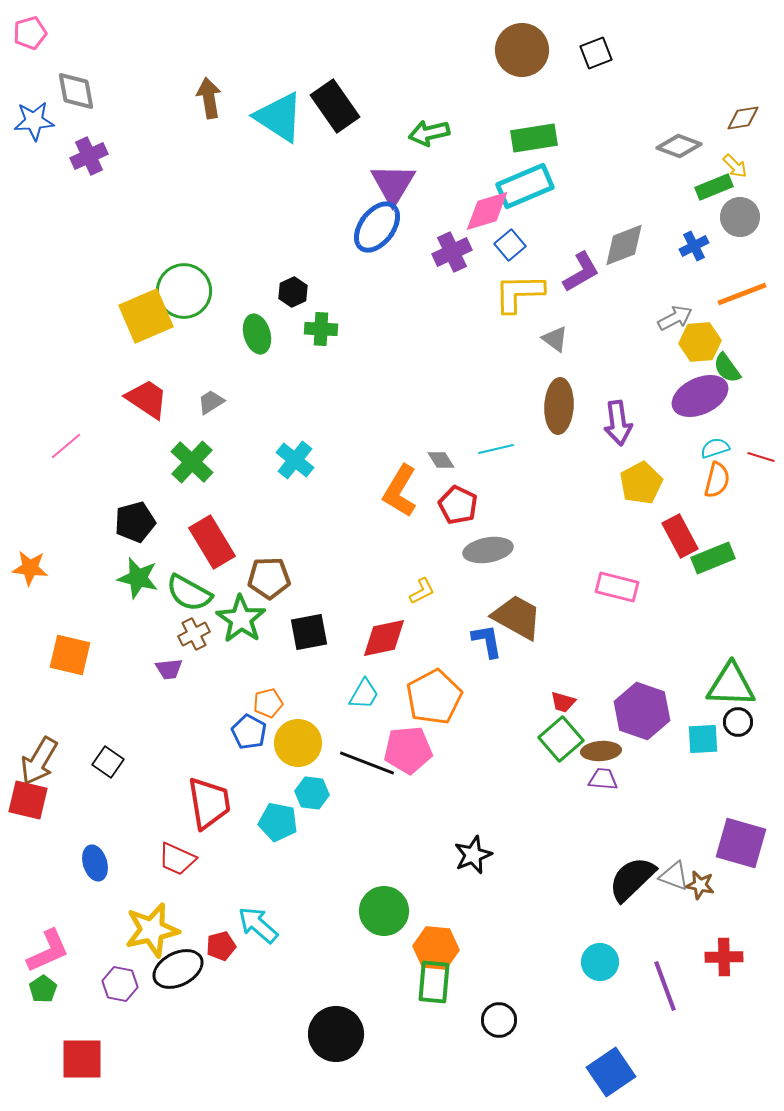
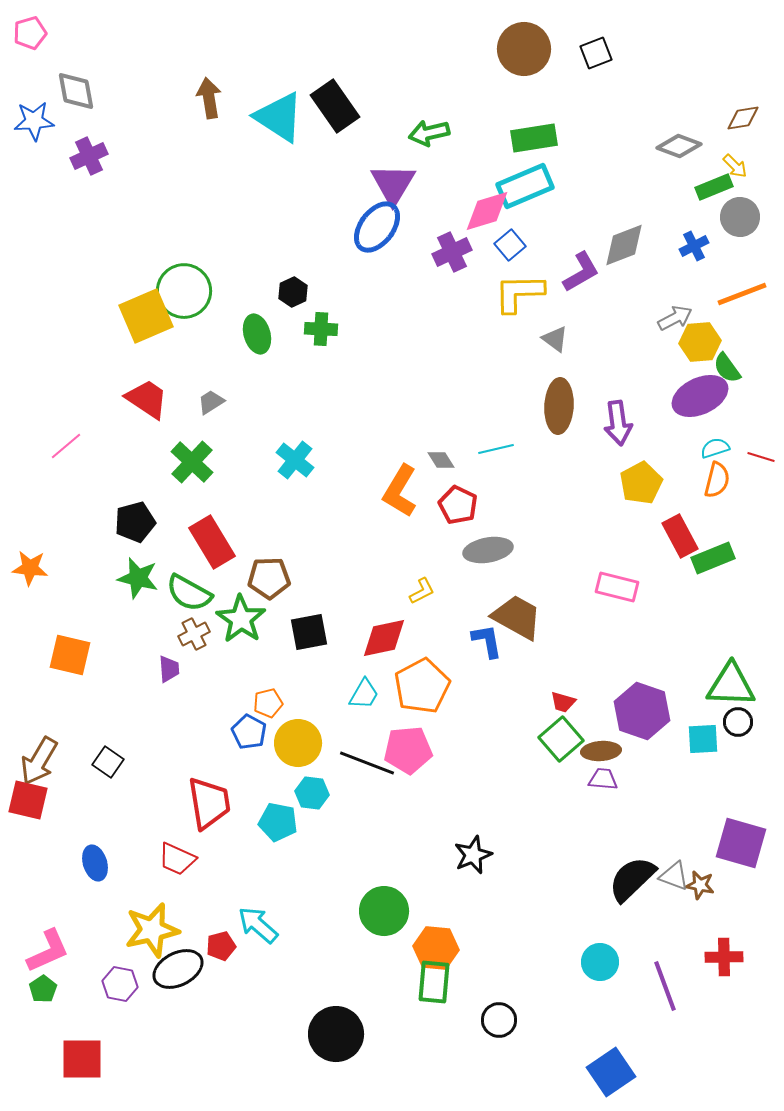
brown circle at (522, 50): moved 2 px right, 1 px up
purple trapezoid at (169, 669): rotated 88 degrees counterclockwise
orange pentagon at (434, 697): moved 12 px left, 11 px up
